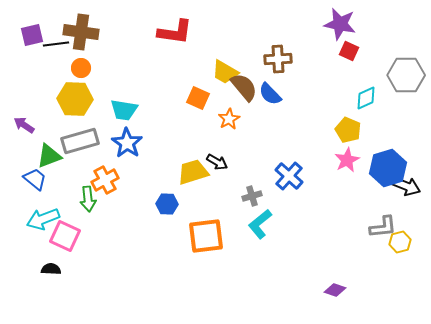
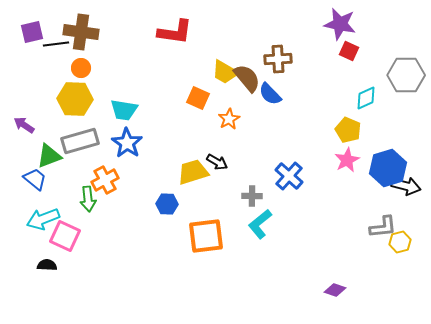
purple square at (32, 35): moved 3 px up
brown semicircle at (244, 87): moved 3 px right, 9 px up
black arrow at (406, 186): rotated 8 degrees counterclockwise
gray cross at (252, 196): rotated 18 degrees clockwise
black semicircle at (51, 269): moved 4 px left, 4 px up
